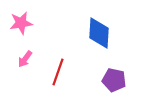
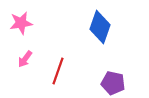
blue diamond: moved 1 px right, 6 px up; rotated 16 degrees clockwise
red line: moved 1 px up
purple pentagon: moved 1 px left, 3 px down
